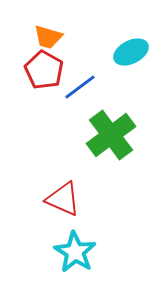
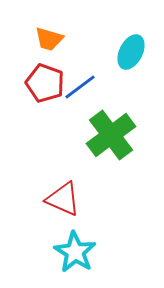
orange trapezoid: moved 1 px right, 2 px down
cyan ellipse: rotated 36 degrees counterclockwise
red pentagon: moved 1 px right, 13 px down; rotated 9 degrees counterclockwise
